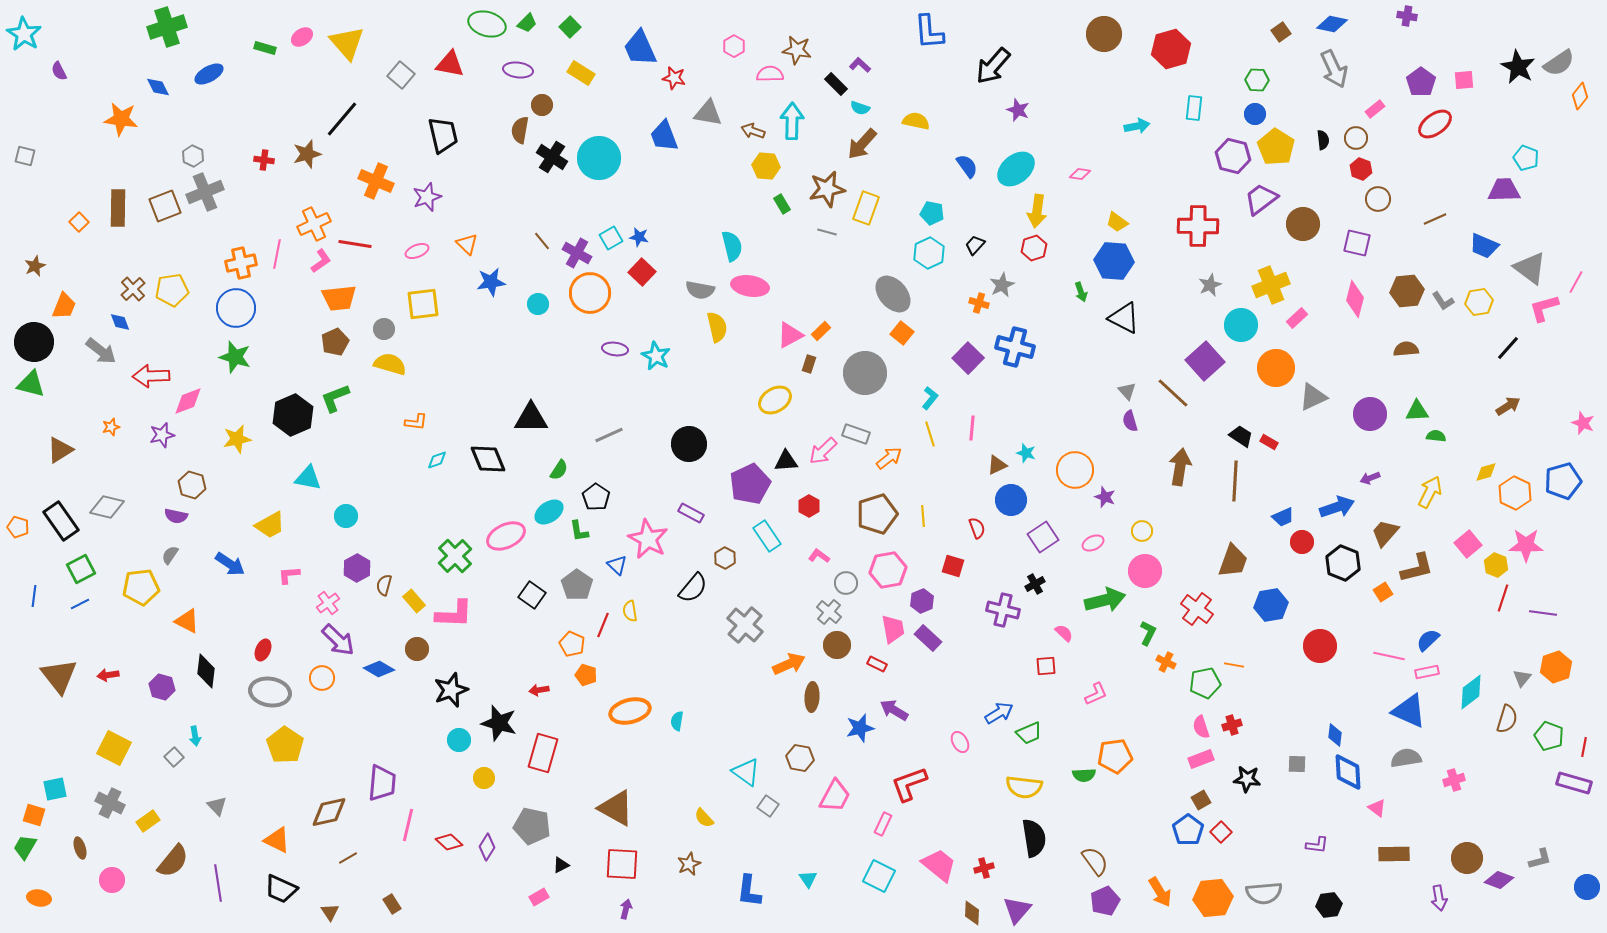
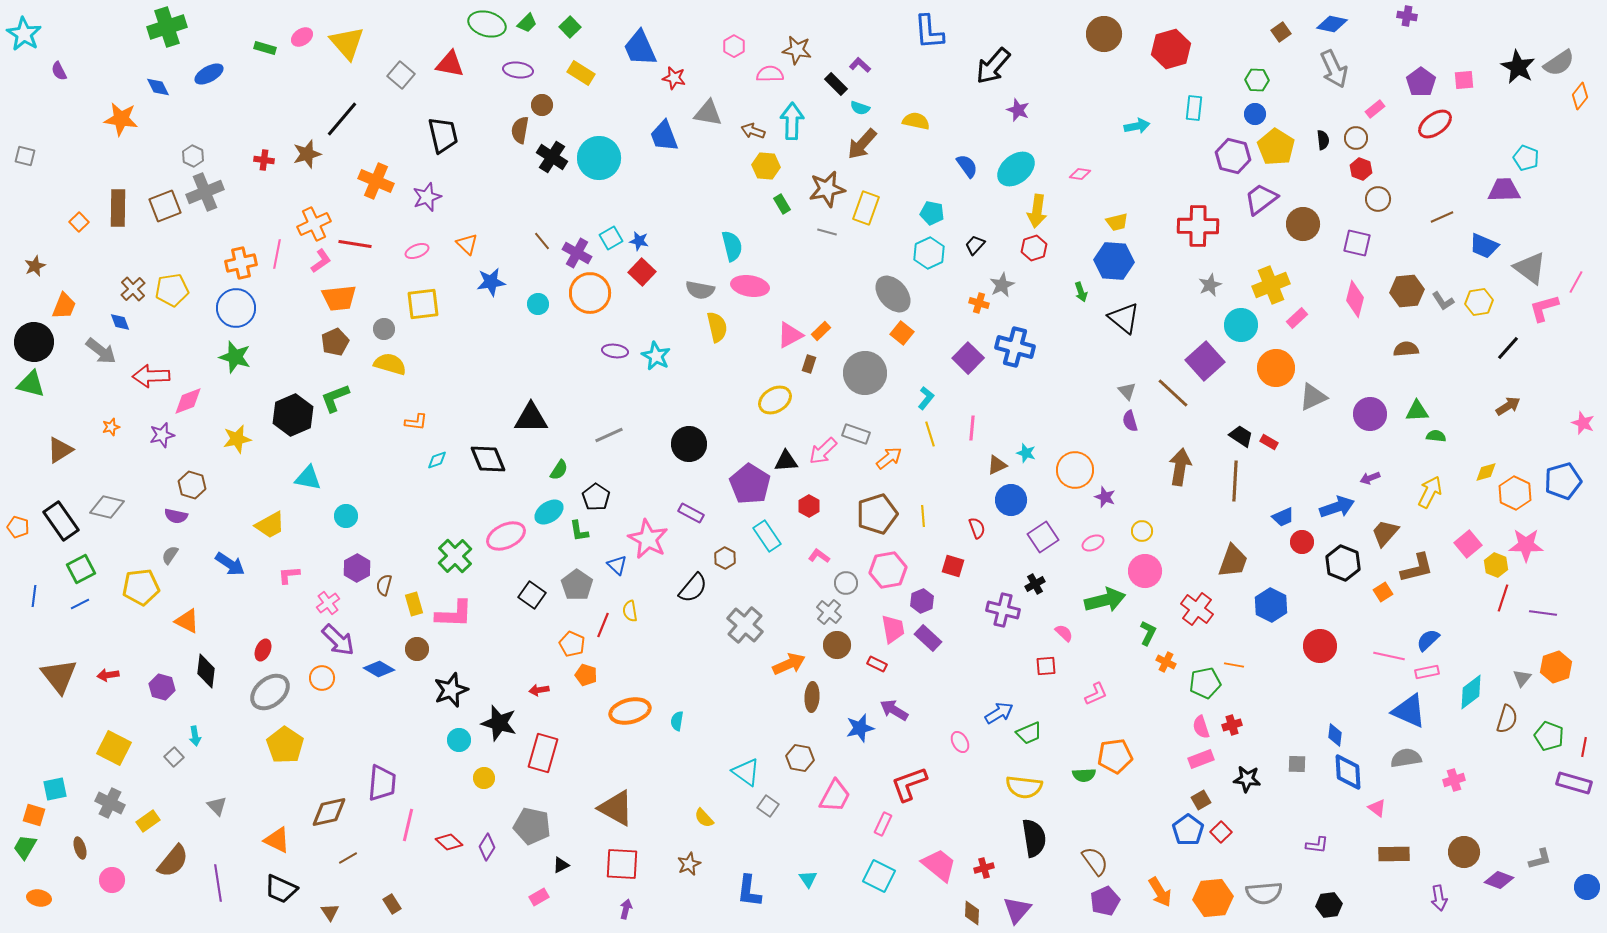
brown line at (1435, 219): moved 7 px right, 2 px up
yellow trapezoid at (1117, 222): rotated 50 degrees counterclockwise
blue star at (639, 237): moved 4 px down
black triangle at (1124, 318): rotated 12 degrees clockwise
purple ellipse at (615, 349): moved 2 px down
cyan L-shape at (930, 398): moved 4 px left
purple pentagon at (750, 484): rotated 15 degrees counterclockwise
yellow rectangle at (414, 601): moved 3 px down; rotated 25 degrees clockwise
blue hexagon at (1271, 605): rotated 24 degrees counterclockwise
gray ellipse at (270, 692): rotated 48 degrees counterclockwise
brown circle at (1467, 858): moved 3 px left, 6 px up
